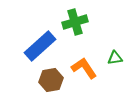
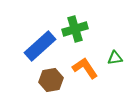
green cross: moved 7 px down
orange L-shape: moved 1 px right
